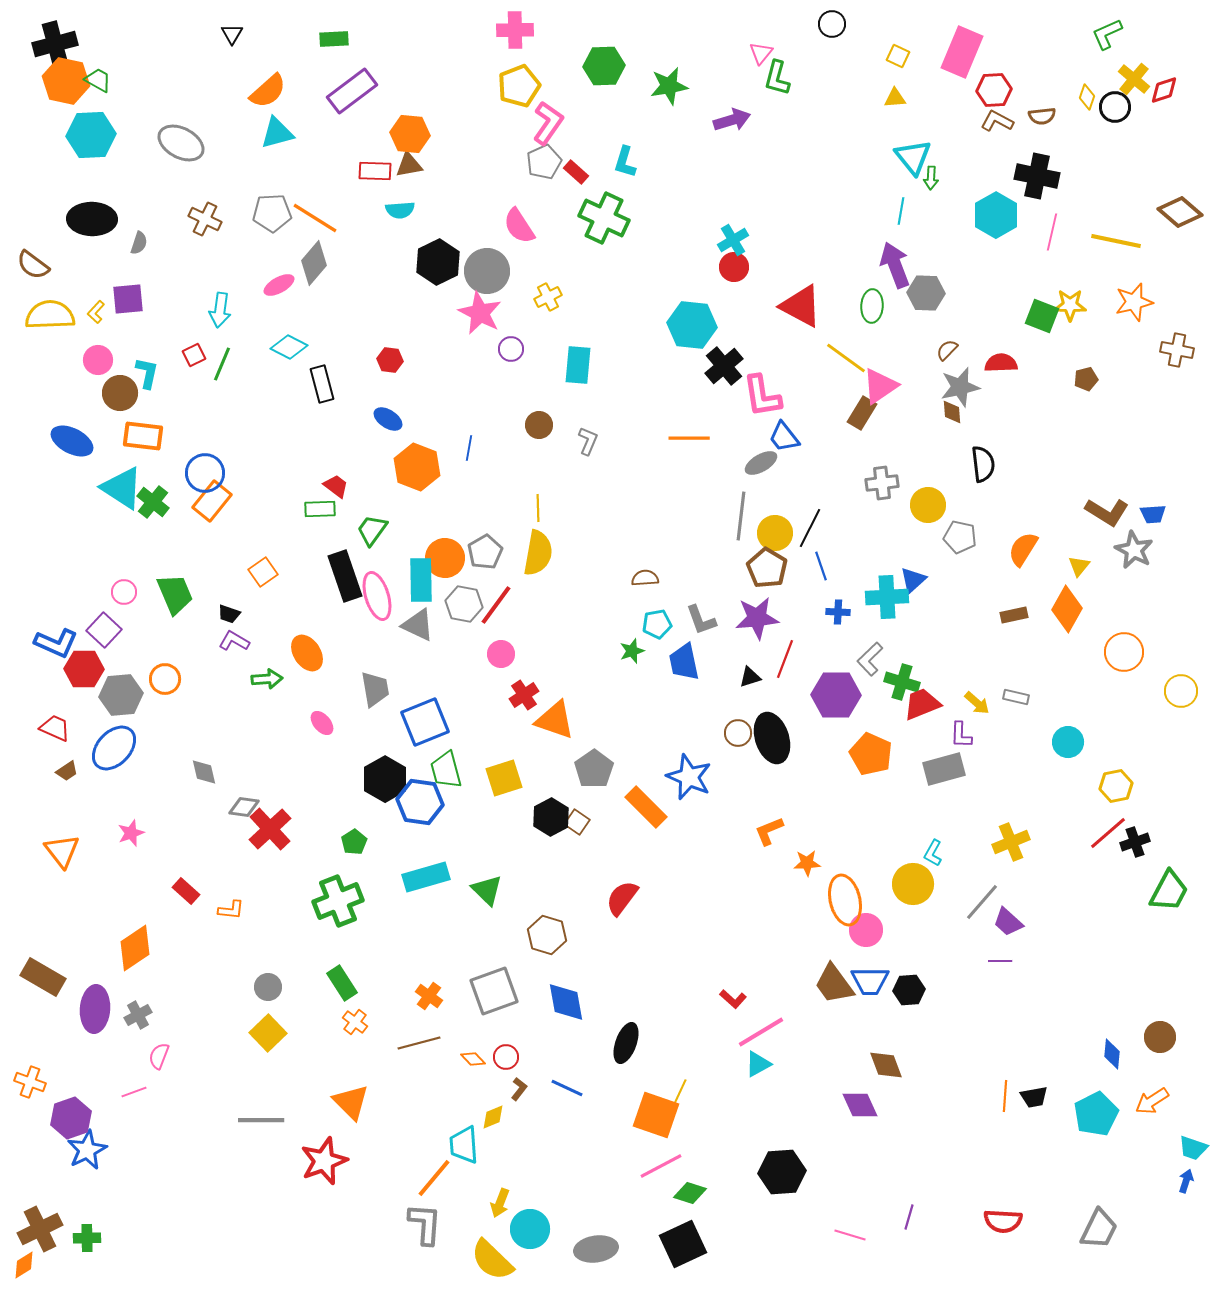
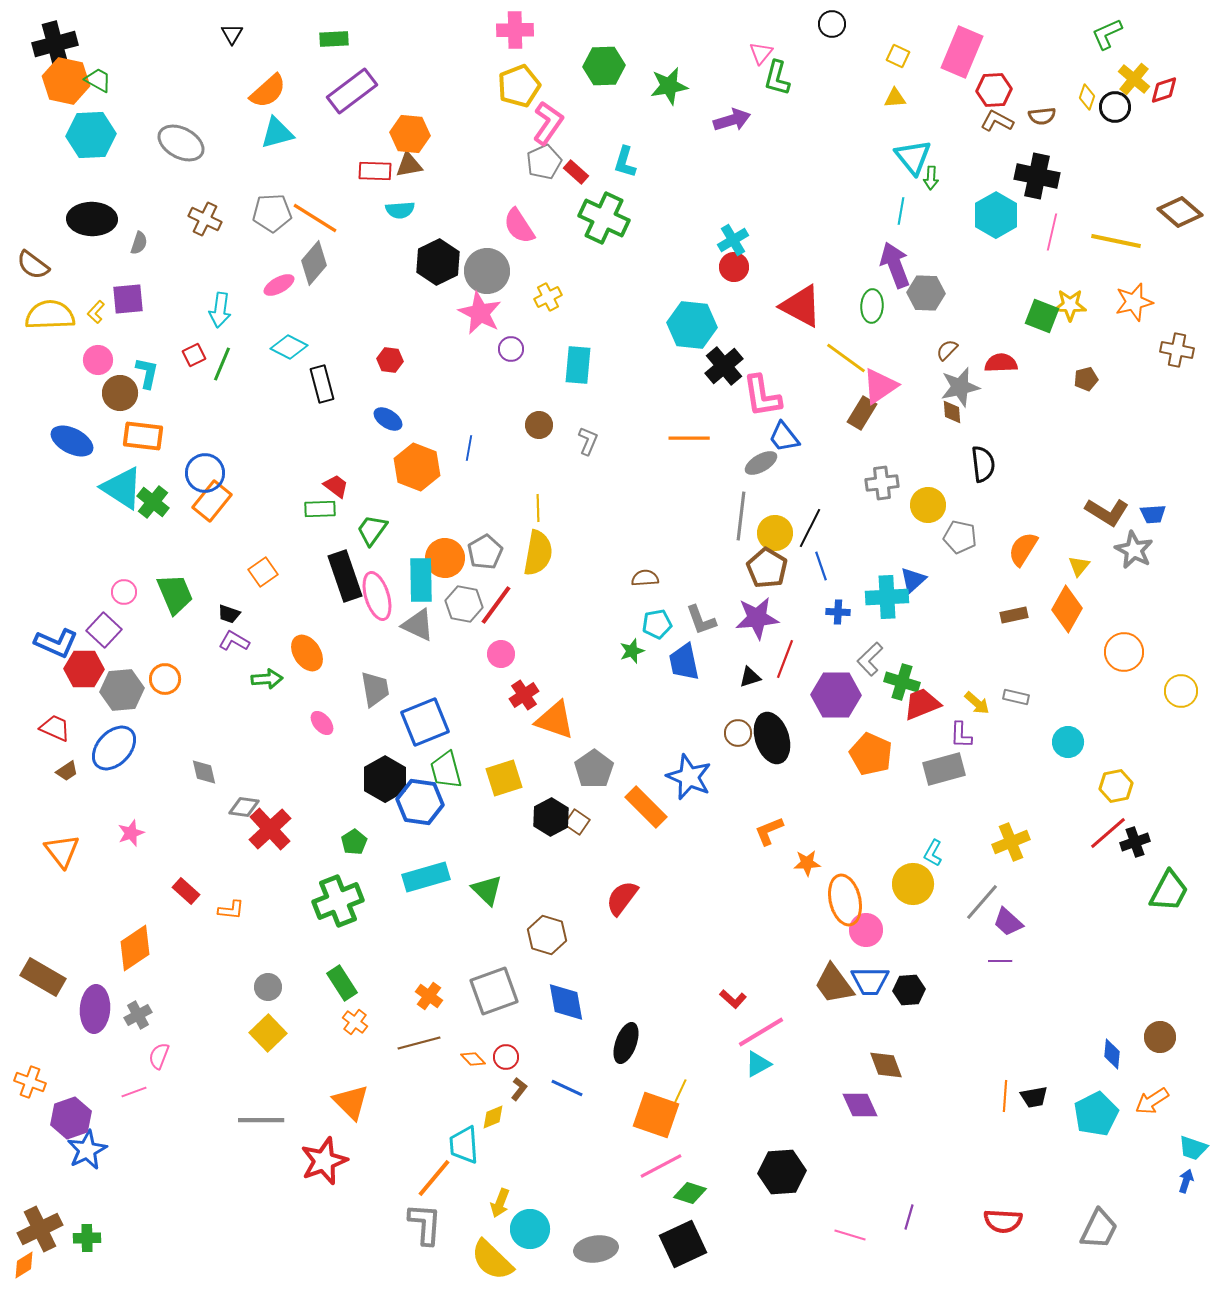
gray hexagon at (121, 695): moved 1 px right, 5 px up
